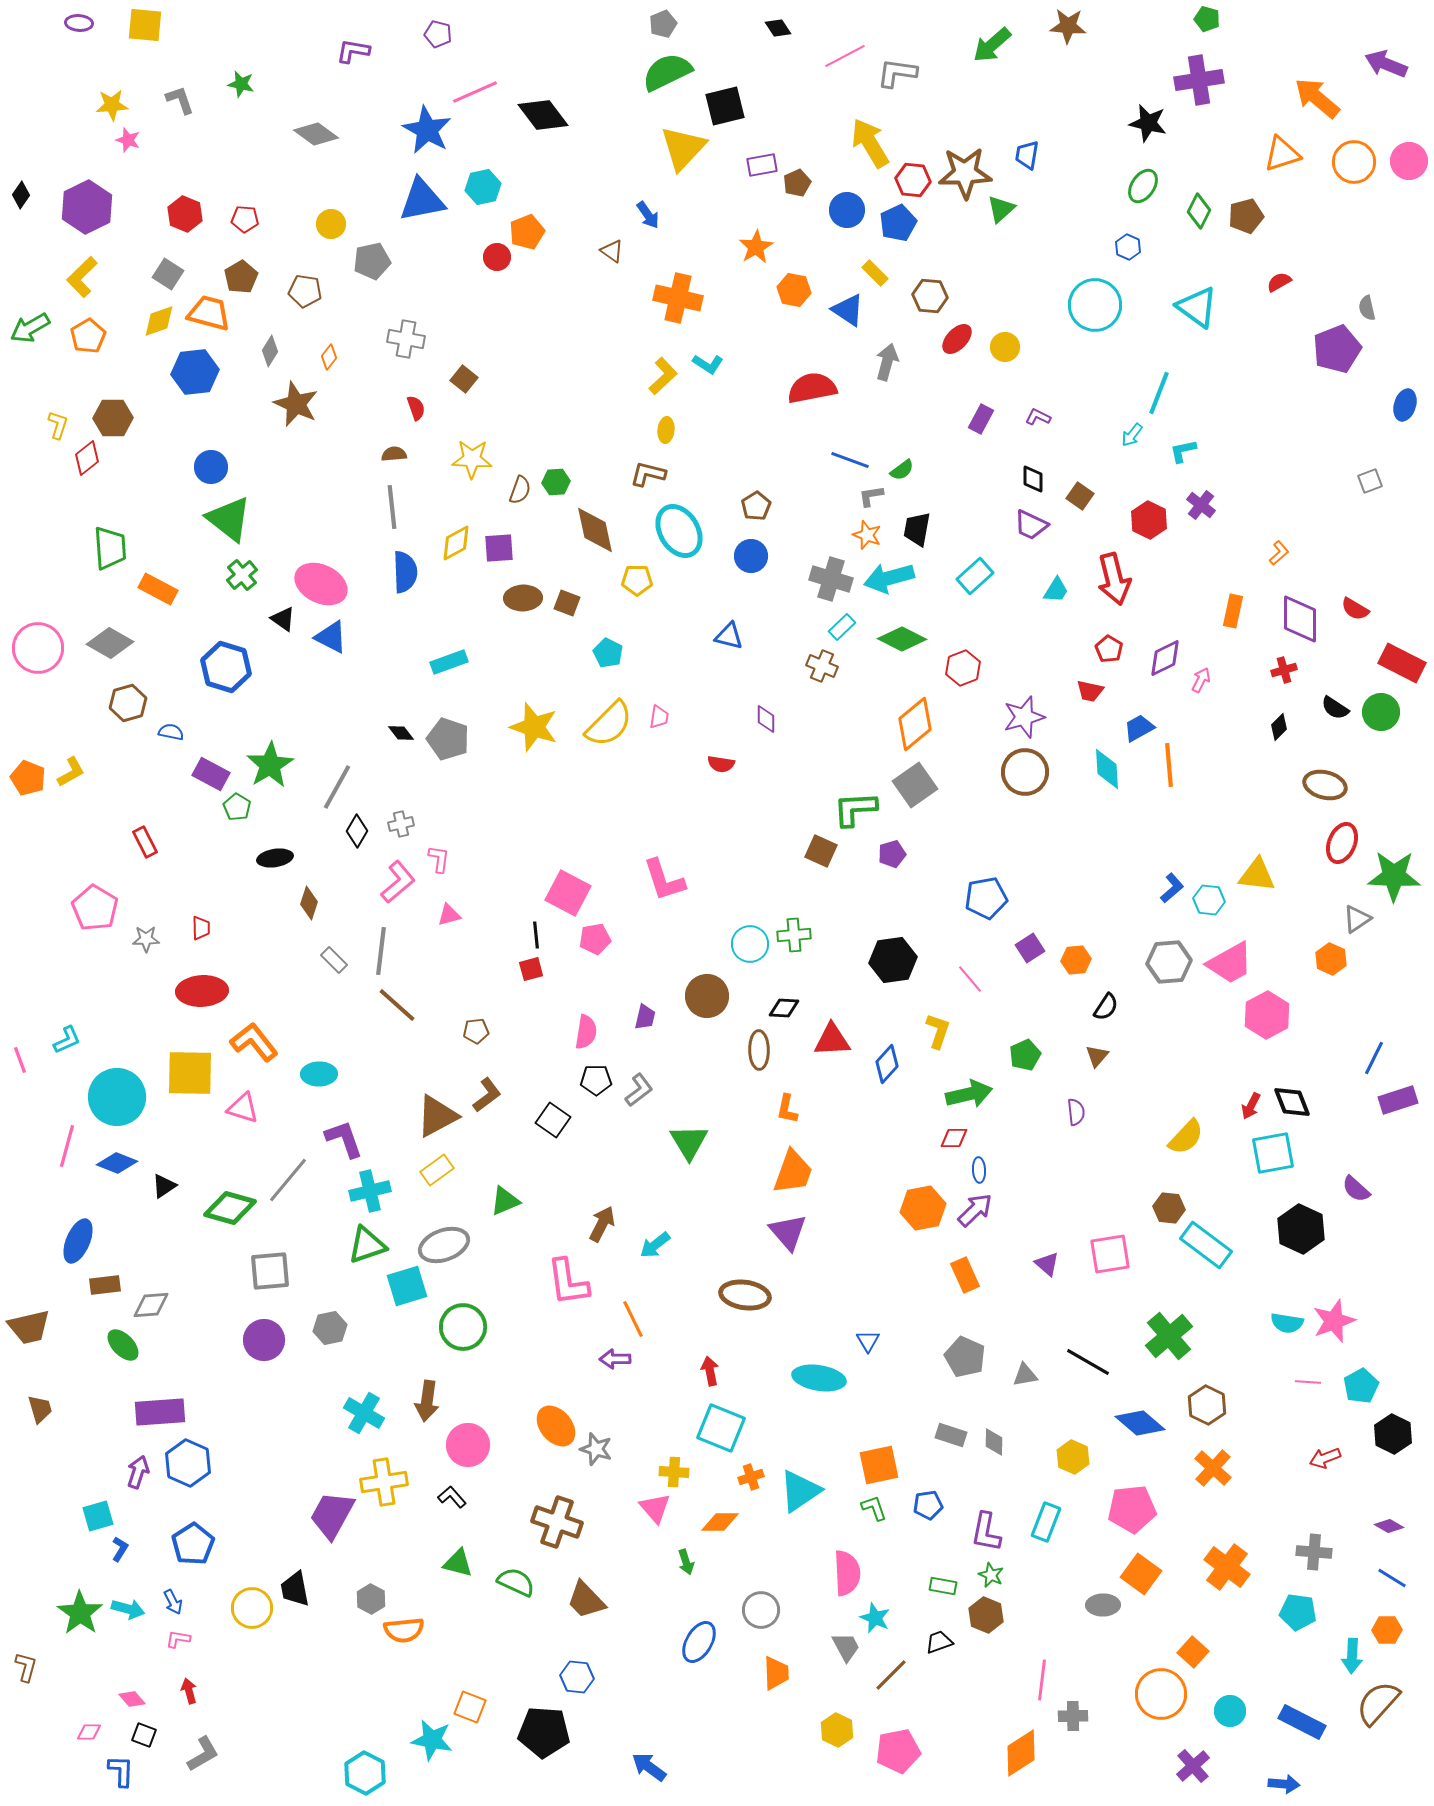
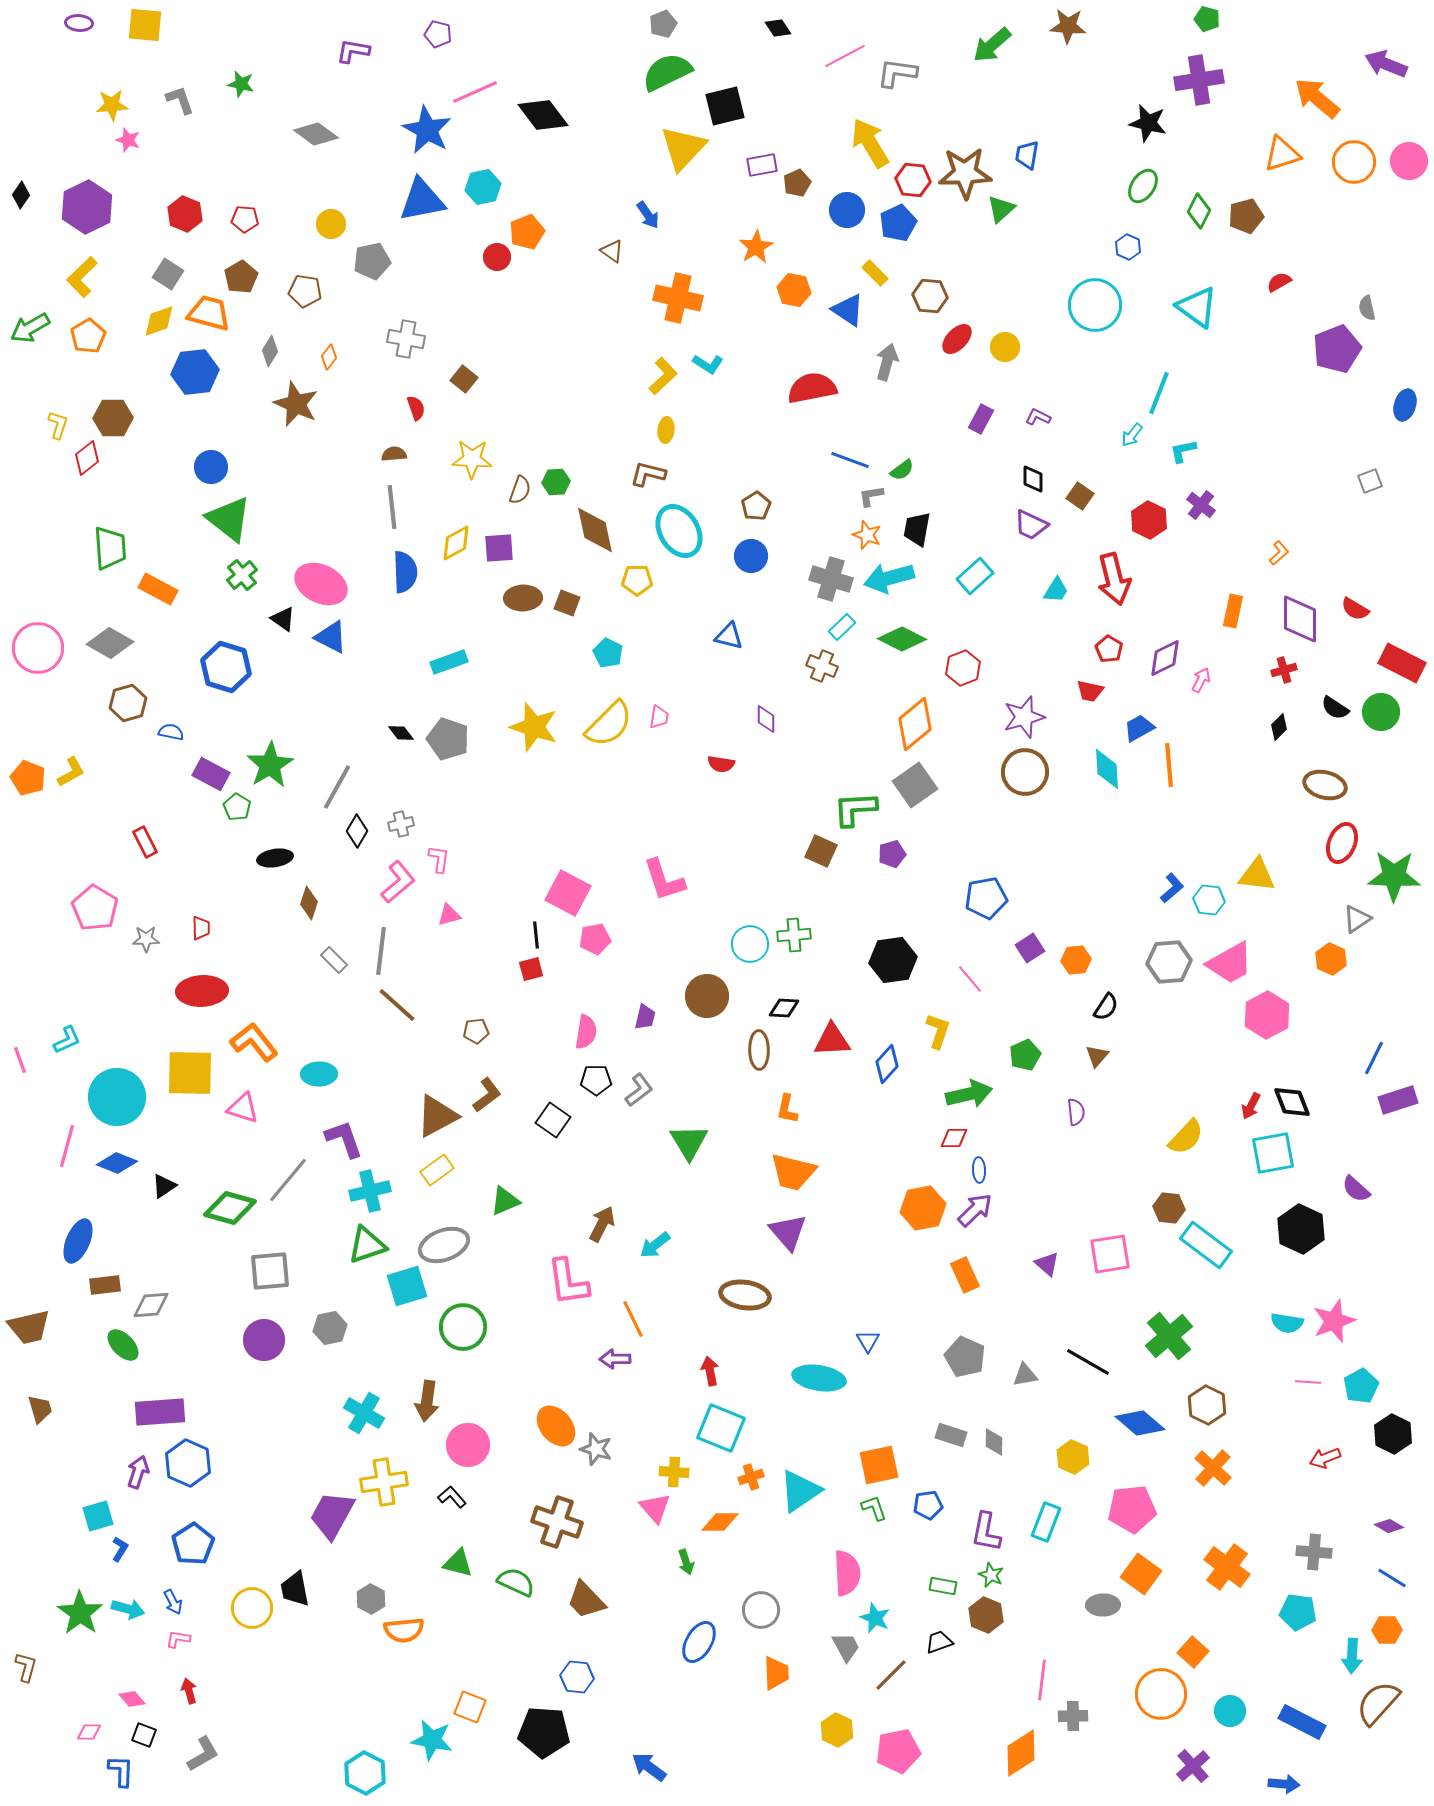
orange trapezoid at (793, 1172): rotated 84 degrees clockwise
